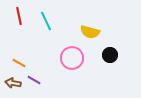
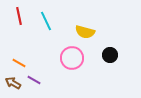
yellow semicircle: moved 5 px left
brown arrow: rotated 21 degrees clockwise
